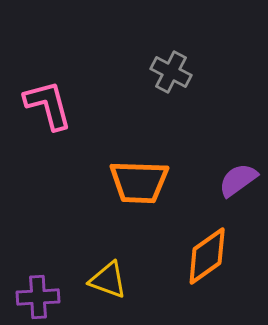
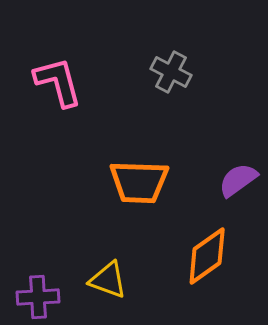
pink L-shape: moved 10 px right, 23 px up
